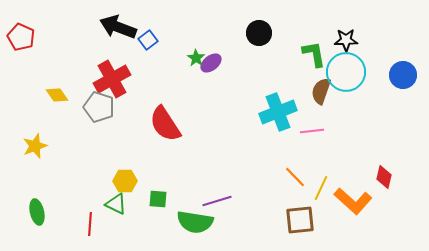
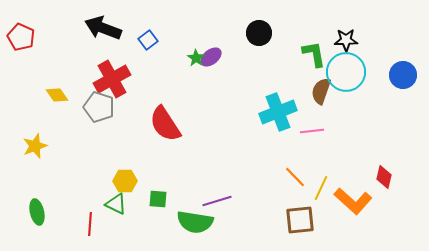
black arrow: moved 15 px left, 1 px down
purple ellipse: moved 6 px up
